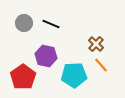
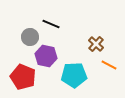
gray circle: moved 6 px right, 14 px down
orange line: moved 8 px right; rotated 21 degrees counterclockwise
red pentagon: rotated 15 degrees counterclockwise
